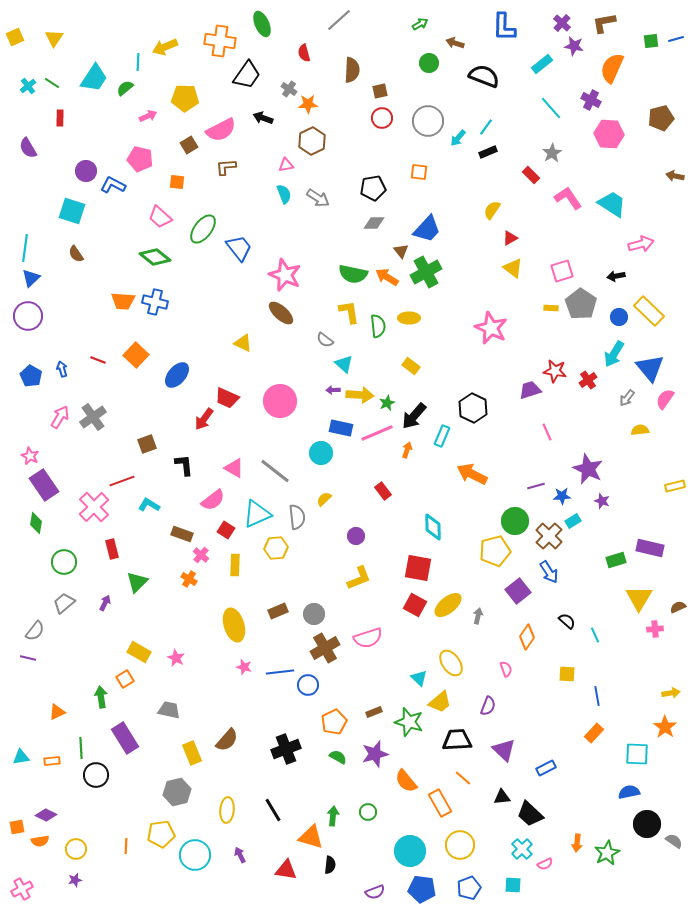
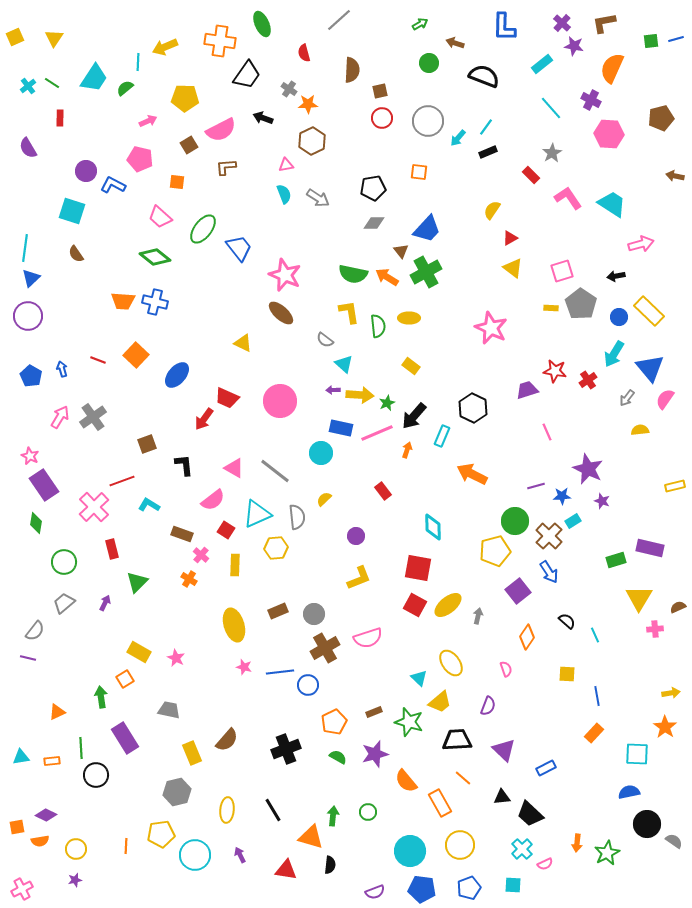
pink arrow at (148, 116): moved 5 px down
purple trapezoid at (530, 390): moved 3 px left
